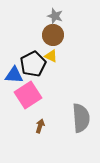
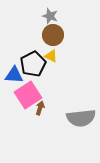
gray star: moved 5 px left
gray semicircle: rotated 88 degrees clockwise
brown arrow: moved 18 px up
